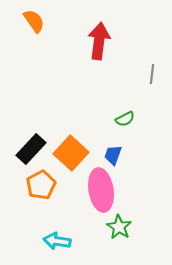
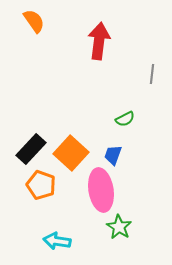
orange pentagon: rotated 24 degrees counterclockwise
